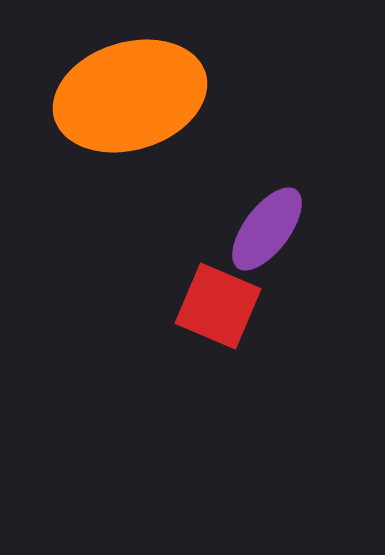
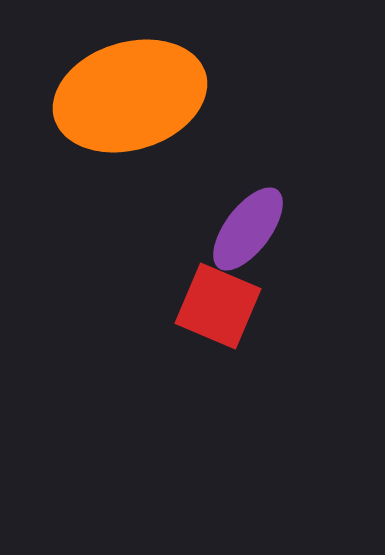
purple ellipse: moved 19 px left
